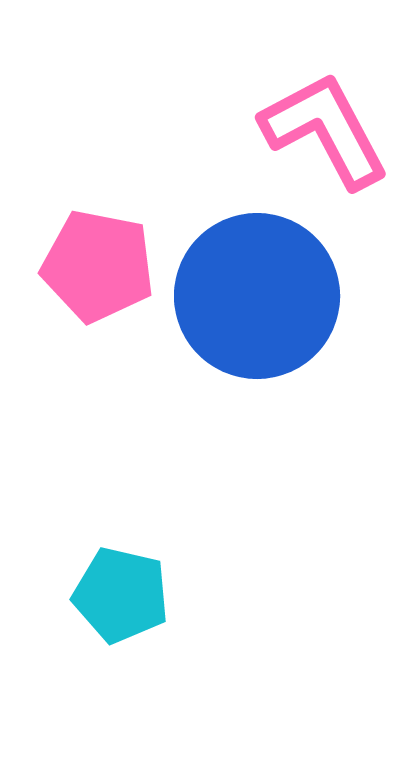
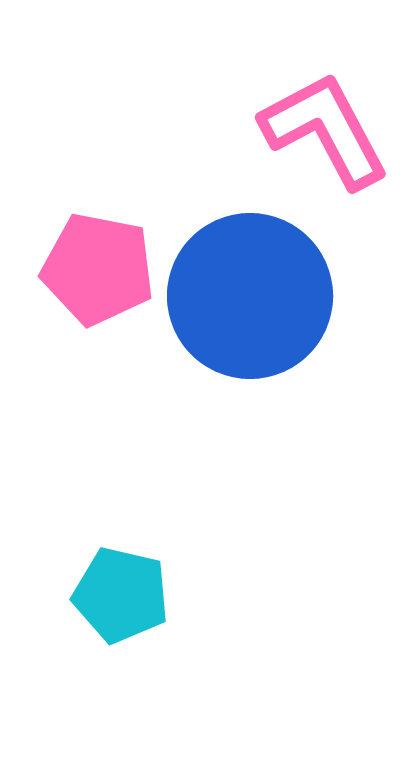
pink pentagon: moved 3 px down
blue circle: moved 7 px left
